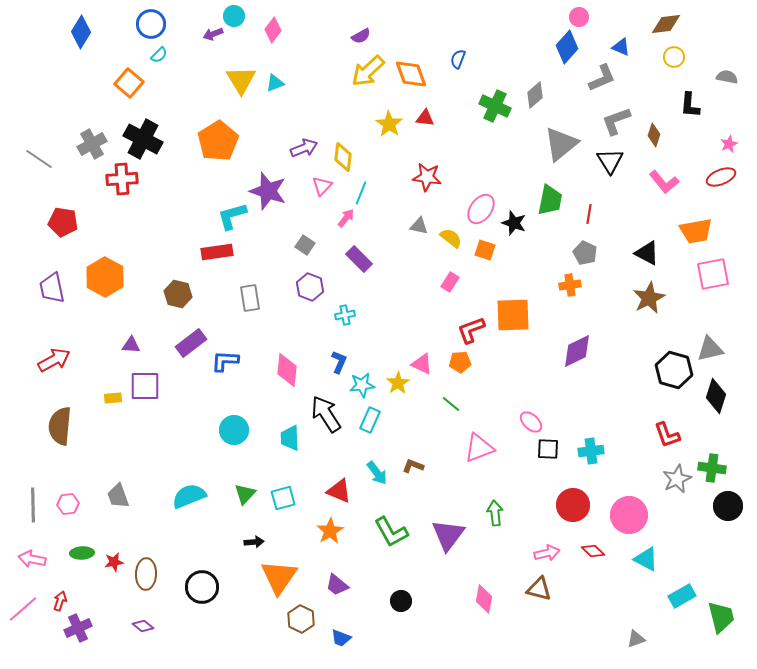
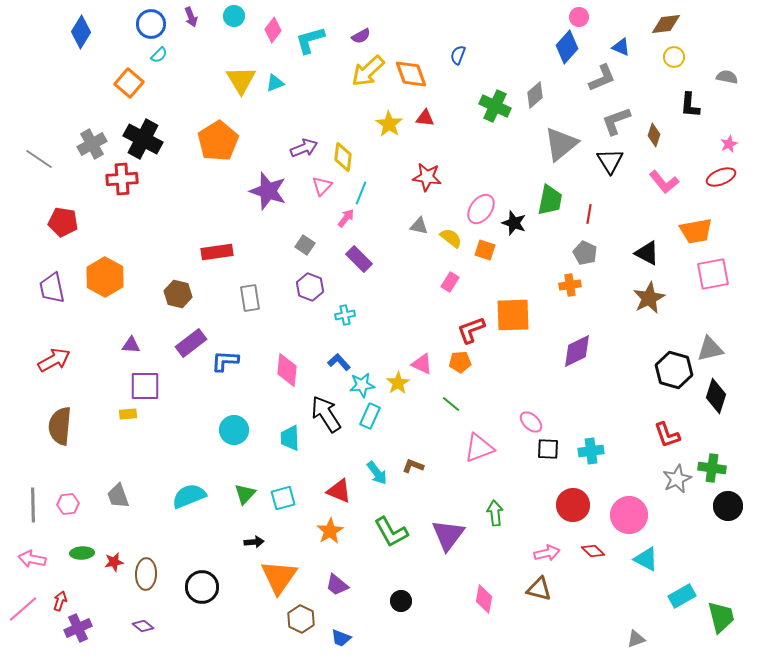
purple arrow at (213, 34): moved 22 px left, 17 px up; rotated 90 degrees counterclockwise
blue semicircle at (458, 59): moved 4 px up
cyan L-shape at (232, 216): moved 78 px right, 176 px up
blue L-shape at (339, 362): rotated 65 degrees counterclockwise
yellow rectangle at (113, 398): moved 15 px right, 16 px down
cyan rectangle at (370, 420): moved 4 px up
